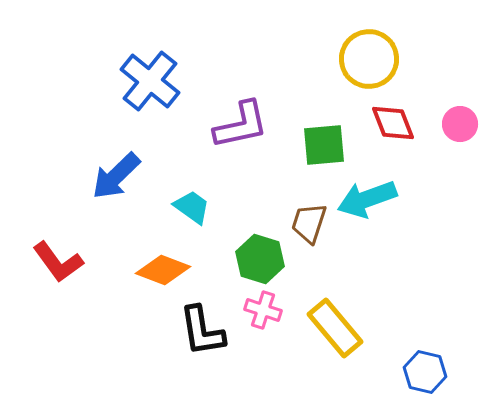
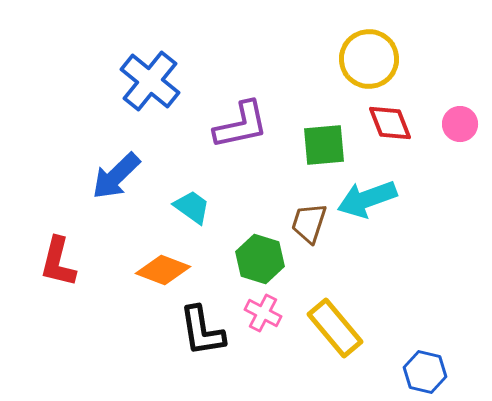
red diamond: moved 3 px left
red L-shape: rotated 50 degrees clockwise
pink cross: moved 3 px down; rotated 9 degrees clockwise
